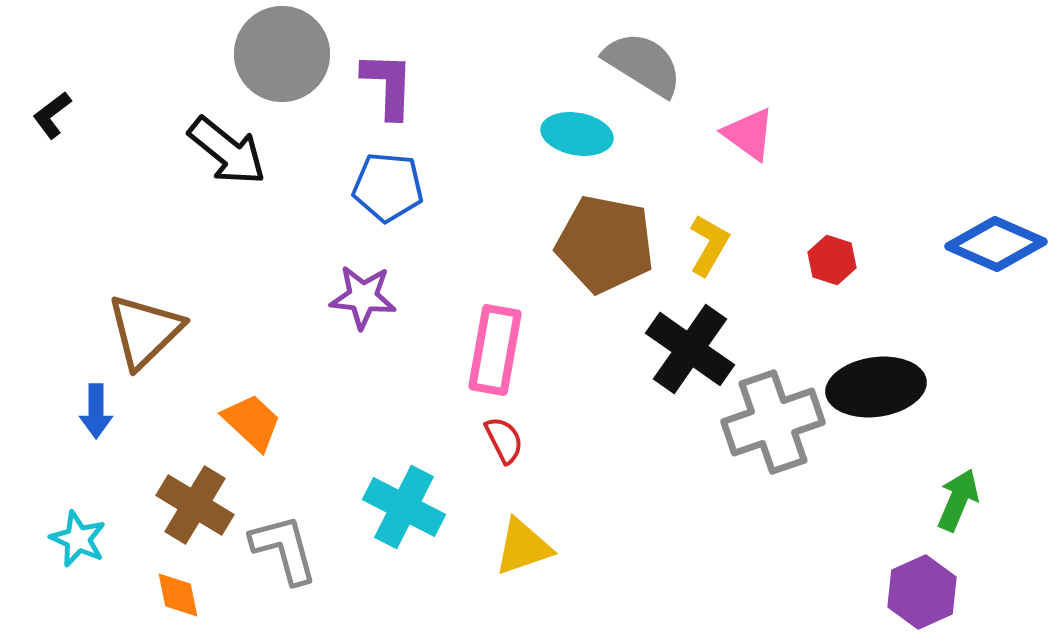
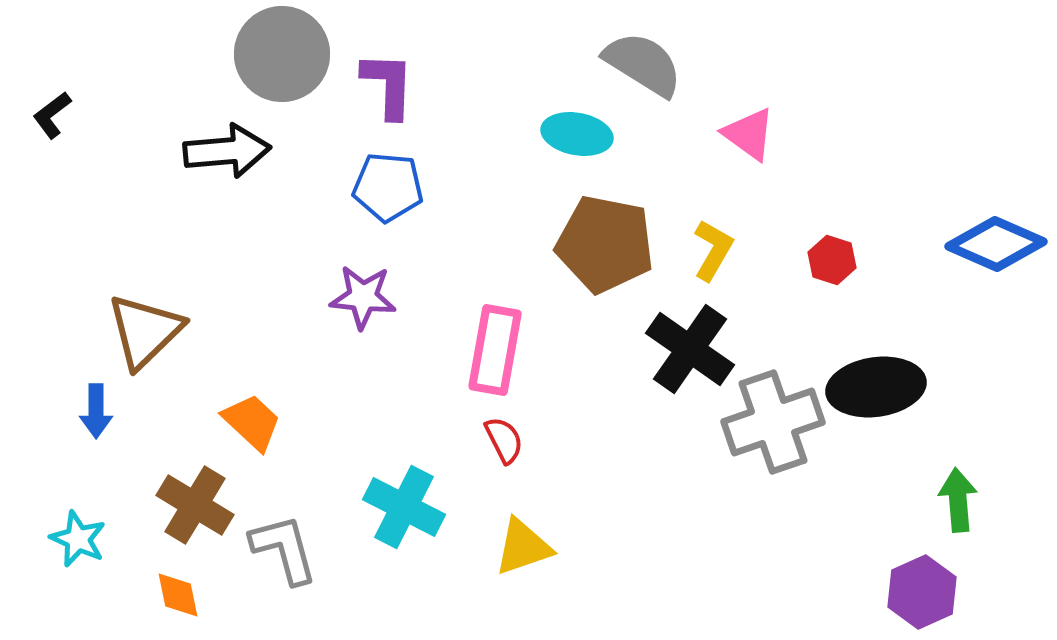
black arrow: rotated 44 degrees counterclockwise
yellow L-shape: moved 4 px right, 5 px down
green arrow: rotated 28 degrees counterclockwise
